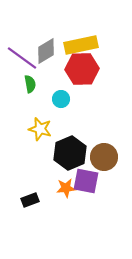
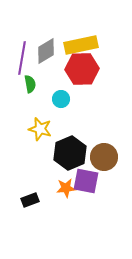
purple line: rotated 64 degrees clockwise
